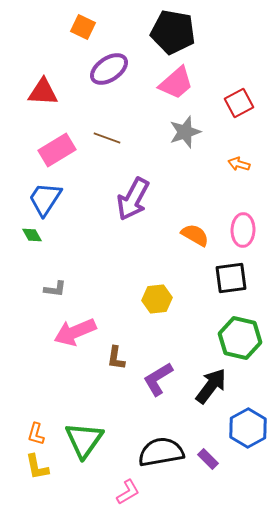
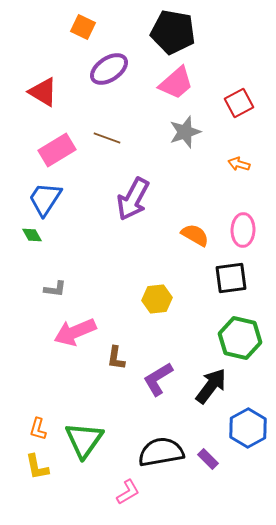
red triangle: rotated 28 degrees clockwise
orange L-shape: moved 2 px right, 5 px up
